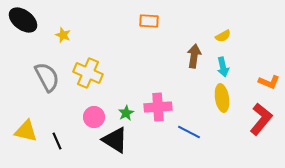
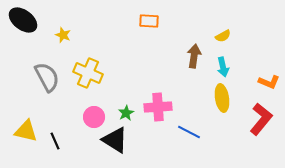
black line: moved 2 px left
